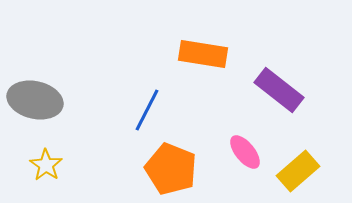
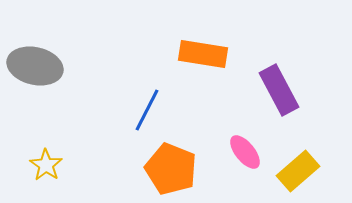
purple rectangle: rotated 24 degrees clockwise
gray ellipse: moved 34 px up
